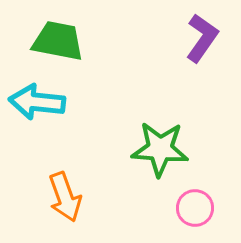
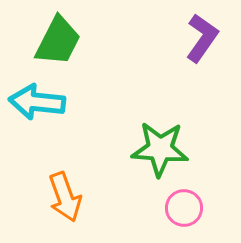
green trapezoid: rotated 106 degrees clockwise
pink circle: moved 11 px left
